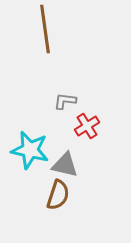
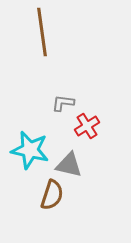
brown line: moved 3 px left, 3 px down
gray L-shape: moved 2 px left, 2 px down
gray triangle: moved 4 px right
brown semicircle: moved 6 px left
